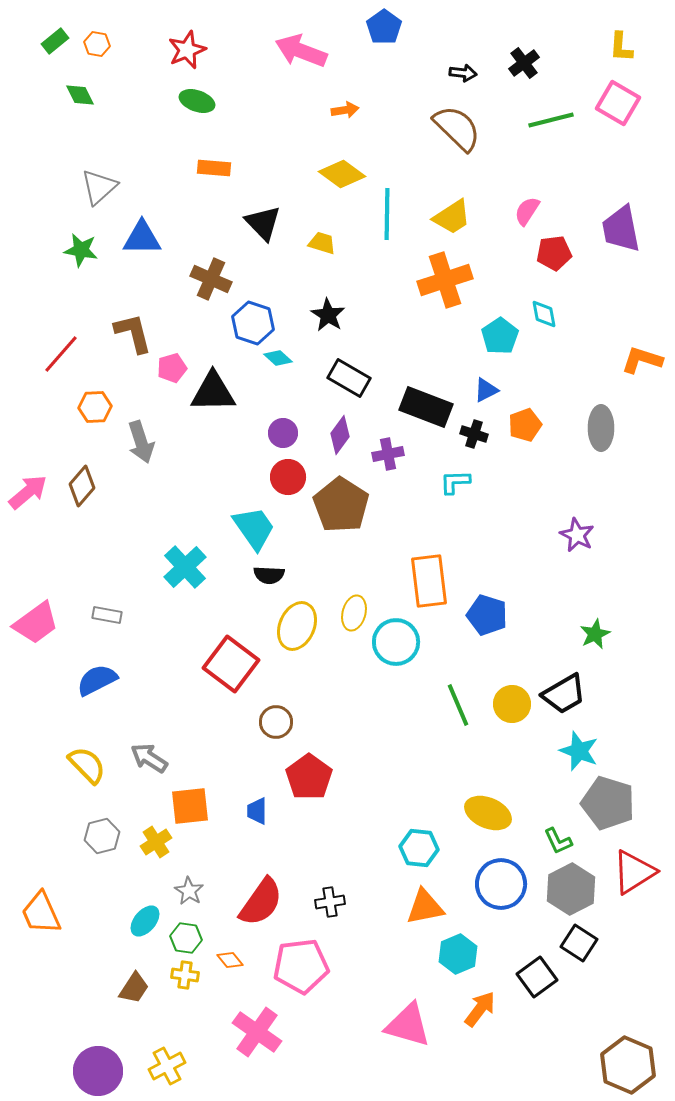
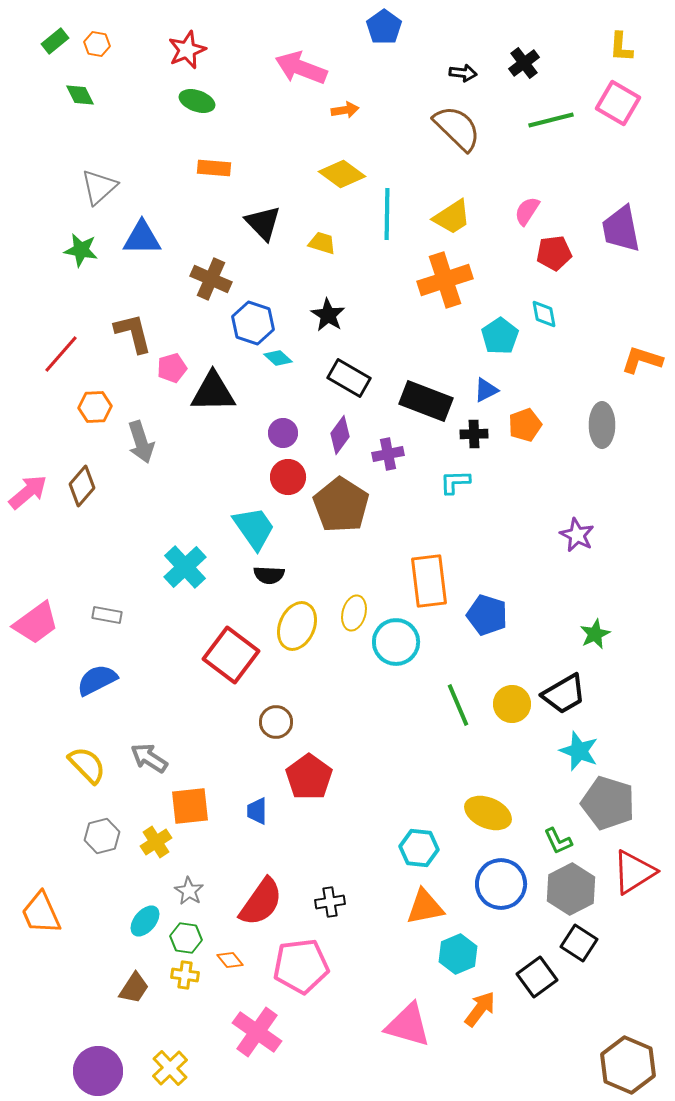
pink arrow at (301, 51): moved 17 px down
black rectangle at (426, 407): moved 6 px up
gray ellipse at (601, 428): moved 1 px right, 3 px up
black cross at (474, 434): rotated 20 degrees counterclockwise
red square at (231, 664): moved 9 px up
yellow cross at (167, 1066): moved 3 px right, 2 px down; rotated 15 degrees counterclockwise
